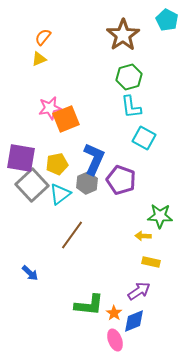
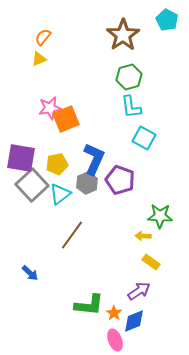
purple pentagon: moved 1 px left
yellow rectangle: rotated 24 degrees clockwise
